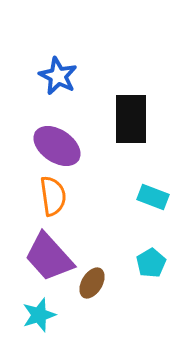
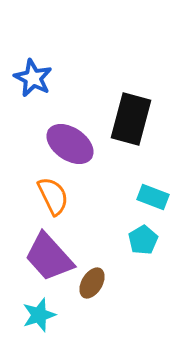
blue star: moved 25 px left, 2 px down
black rectangle: rotated 15 degrees clockwise
purple ellipse: moved 13 px right, 2 px up
orange semicircle: rotated 18 degrees counterclockwise
cyan pentagon: moved 8 px left, 23 px up
